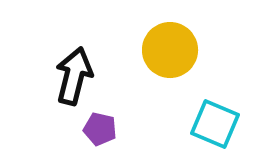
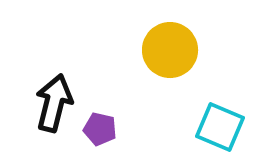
black arrow: moved 20 px left, 27 px down
cyan square: moved 5 px right, 3 px down
